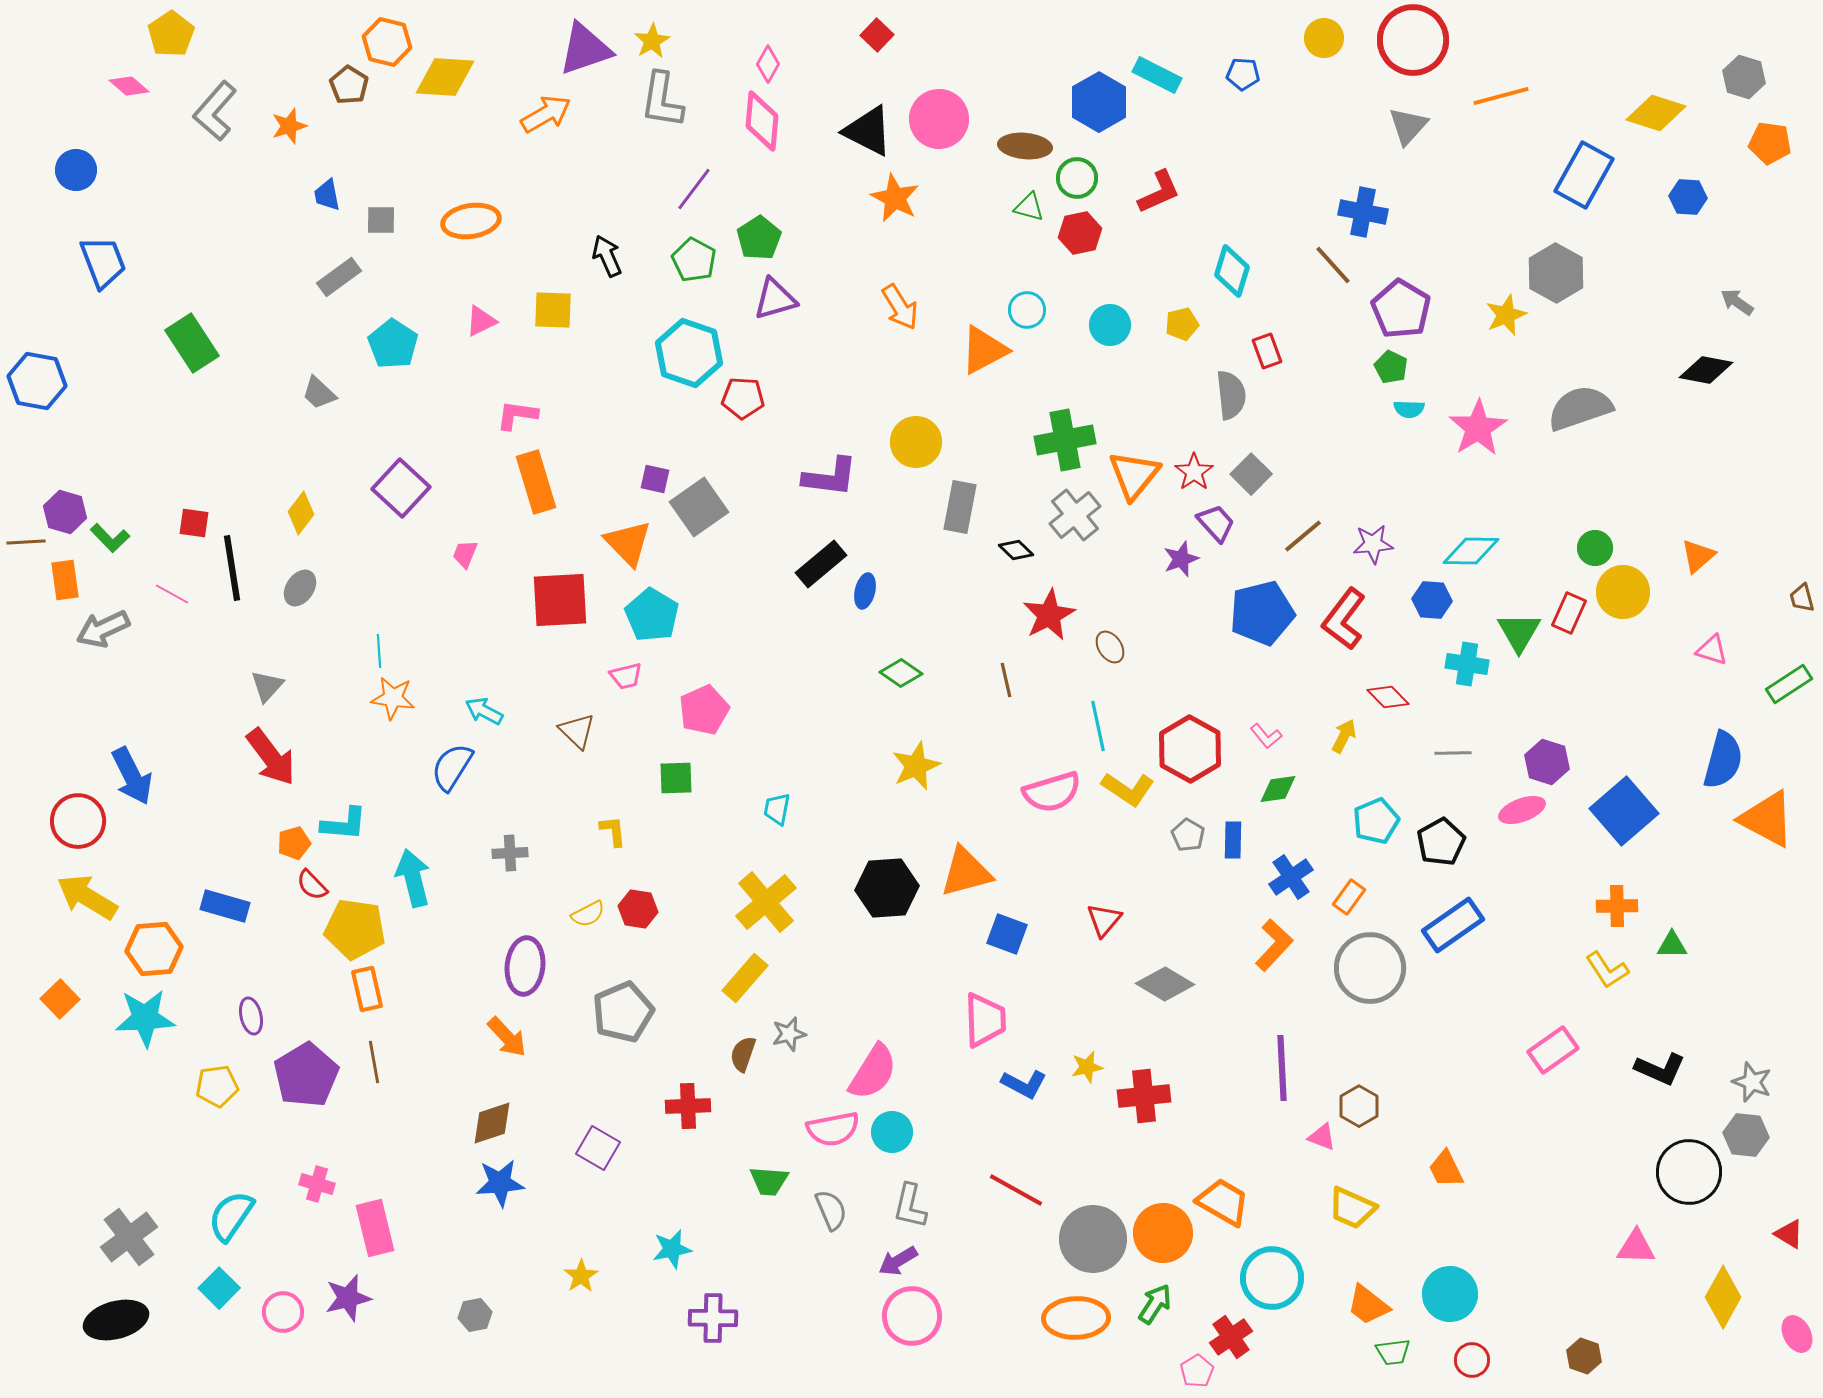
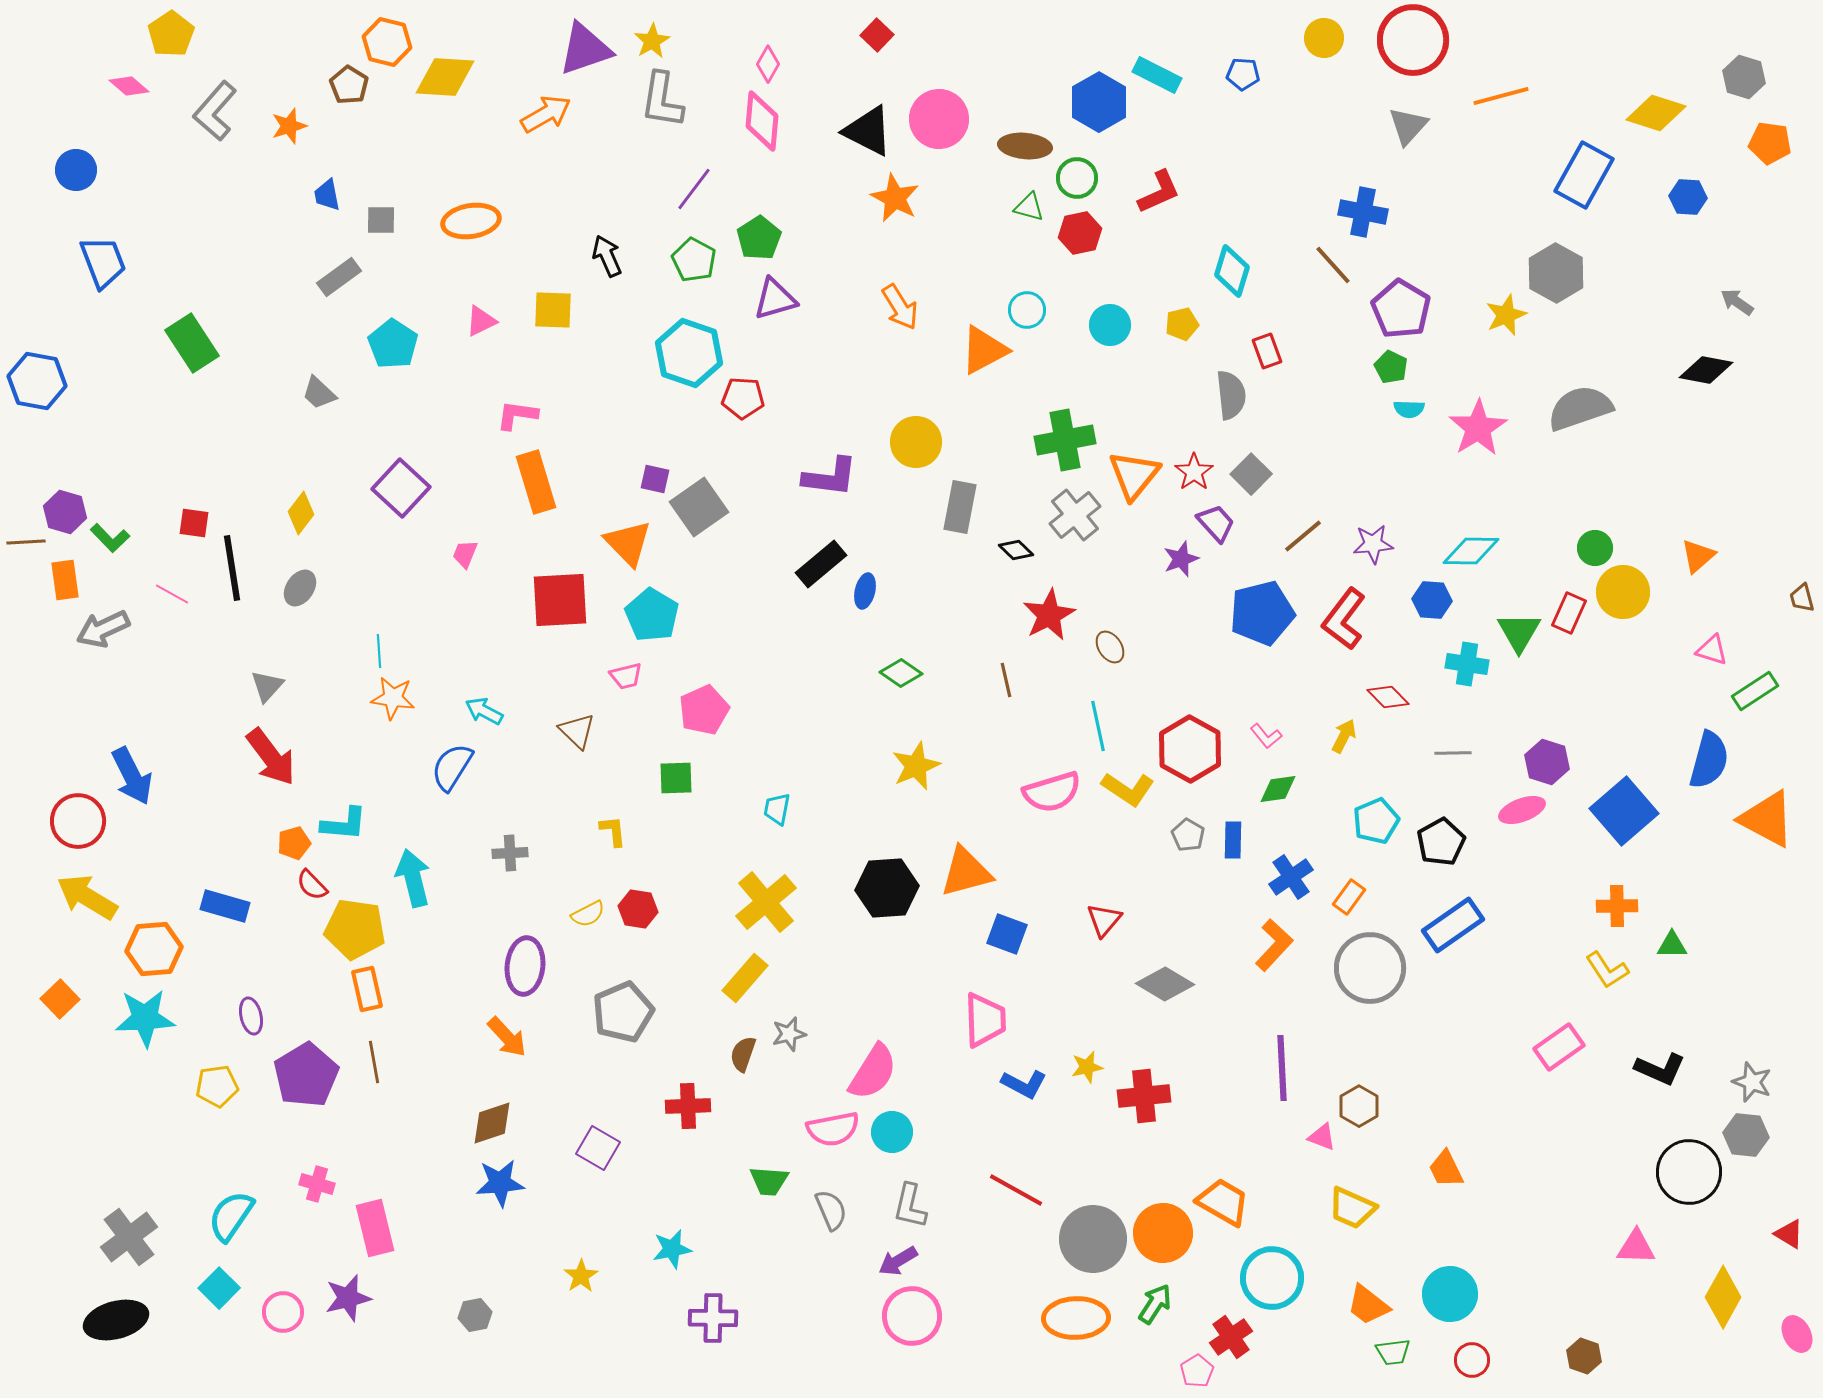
green rectangle at (1789, 684): moved 34 px left, 7 px down
blue semicircle at (1723, 760): moved 14 px left
pink rectangle at (1553, 1050): moved 6 px right, 3 px up
